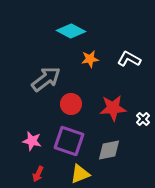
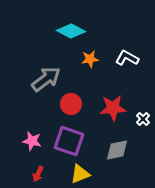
white L-shape: moved 2 px left, 1 px up
gray diamond: moved 8 px right
